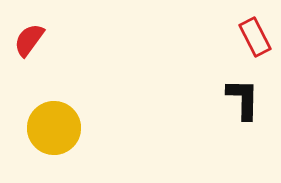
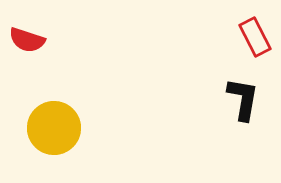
red semicircle: moved 2 px left; rotated 108 degrees counterclockwise
black L-shape: rotated 9 degrees clockwise
